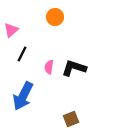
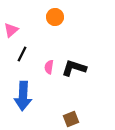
blue arrow: rotated 24 degrees counterclockwise
